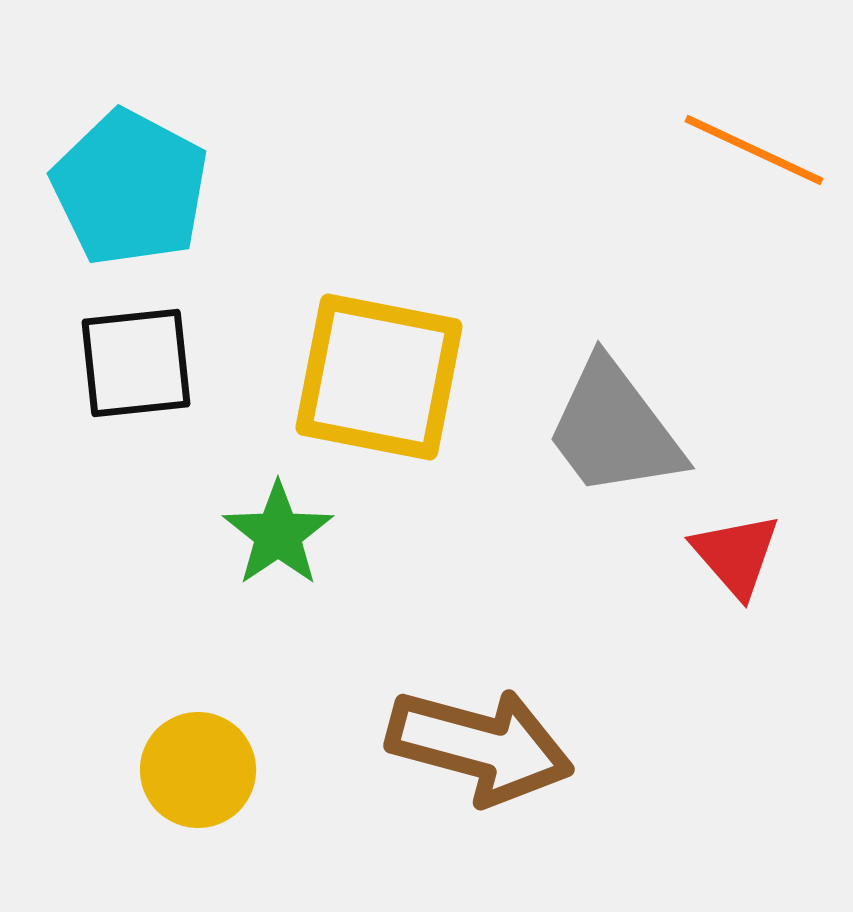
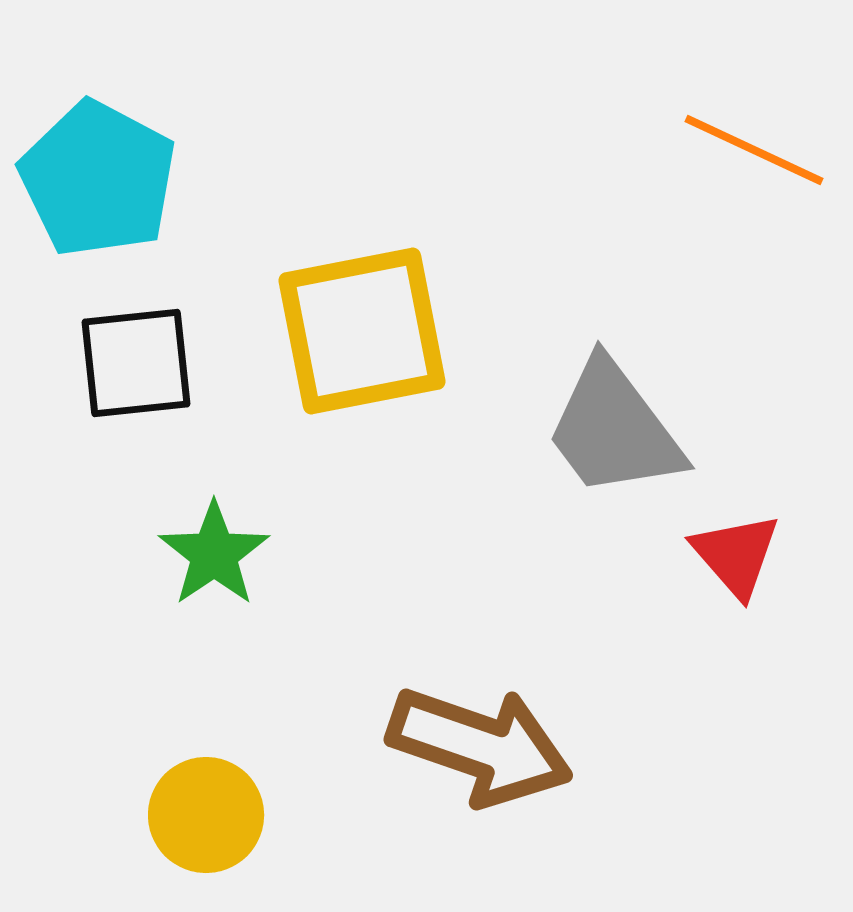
cyan pentagon: moved 32 px left, 9 px up
yellow square: moved 17 px left, 46 px up; rotated 22 degrees counterclockwise
green star: moved 64 px left, 20 px down
brown arrow: rotated 4 degrees clockwise
yellow circle: moved 8 px right, 45 px down
